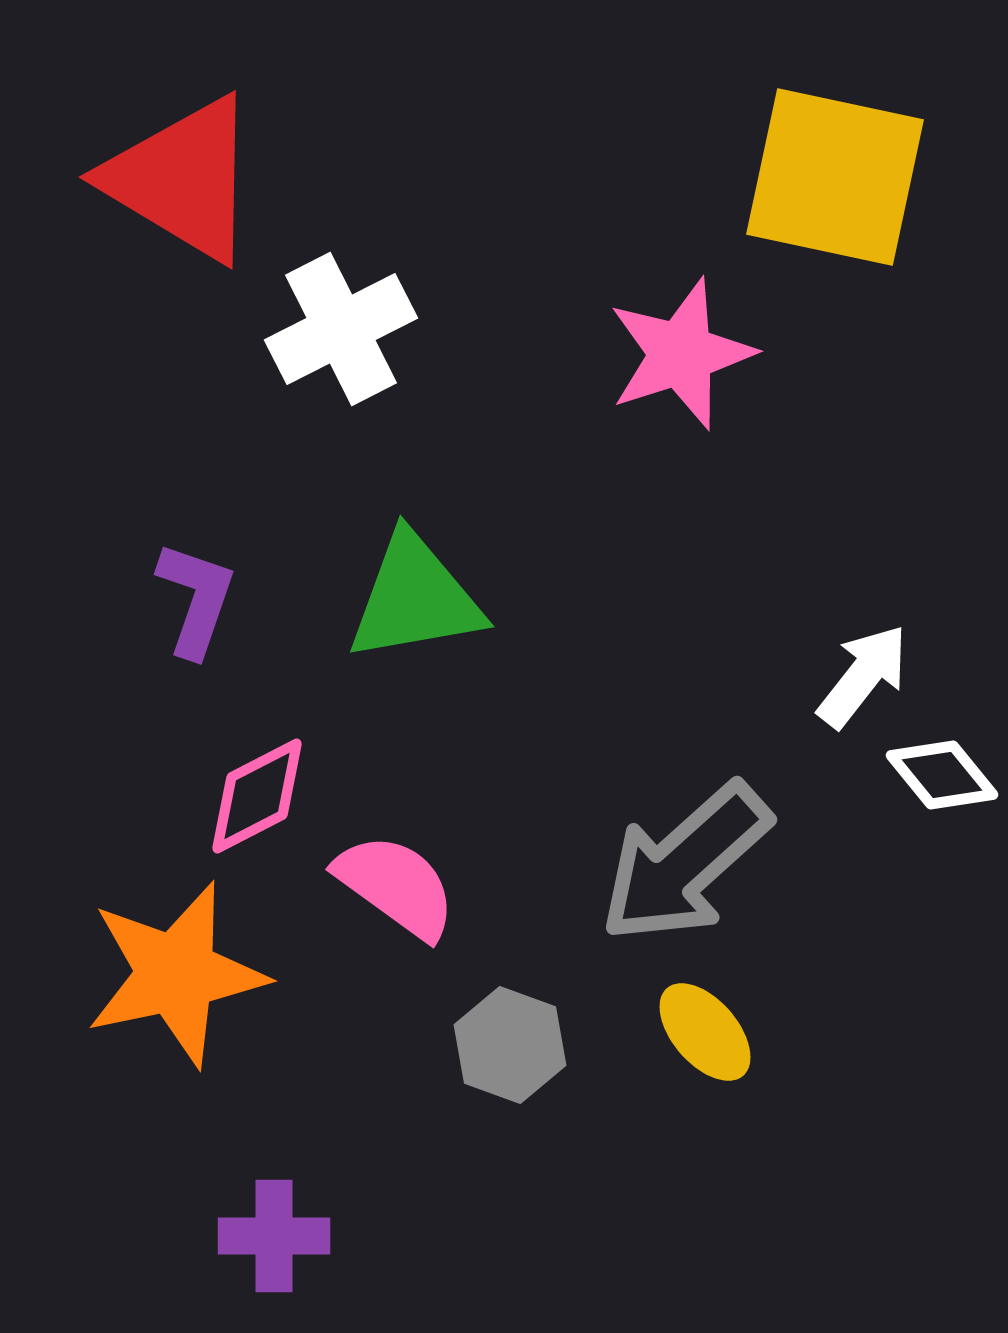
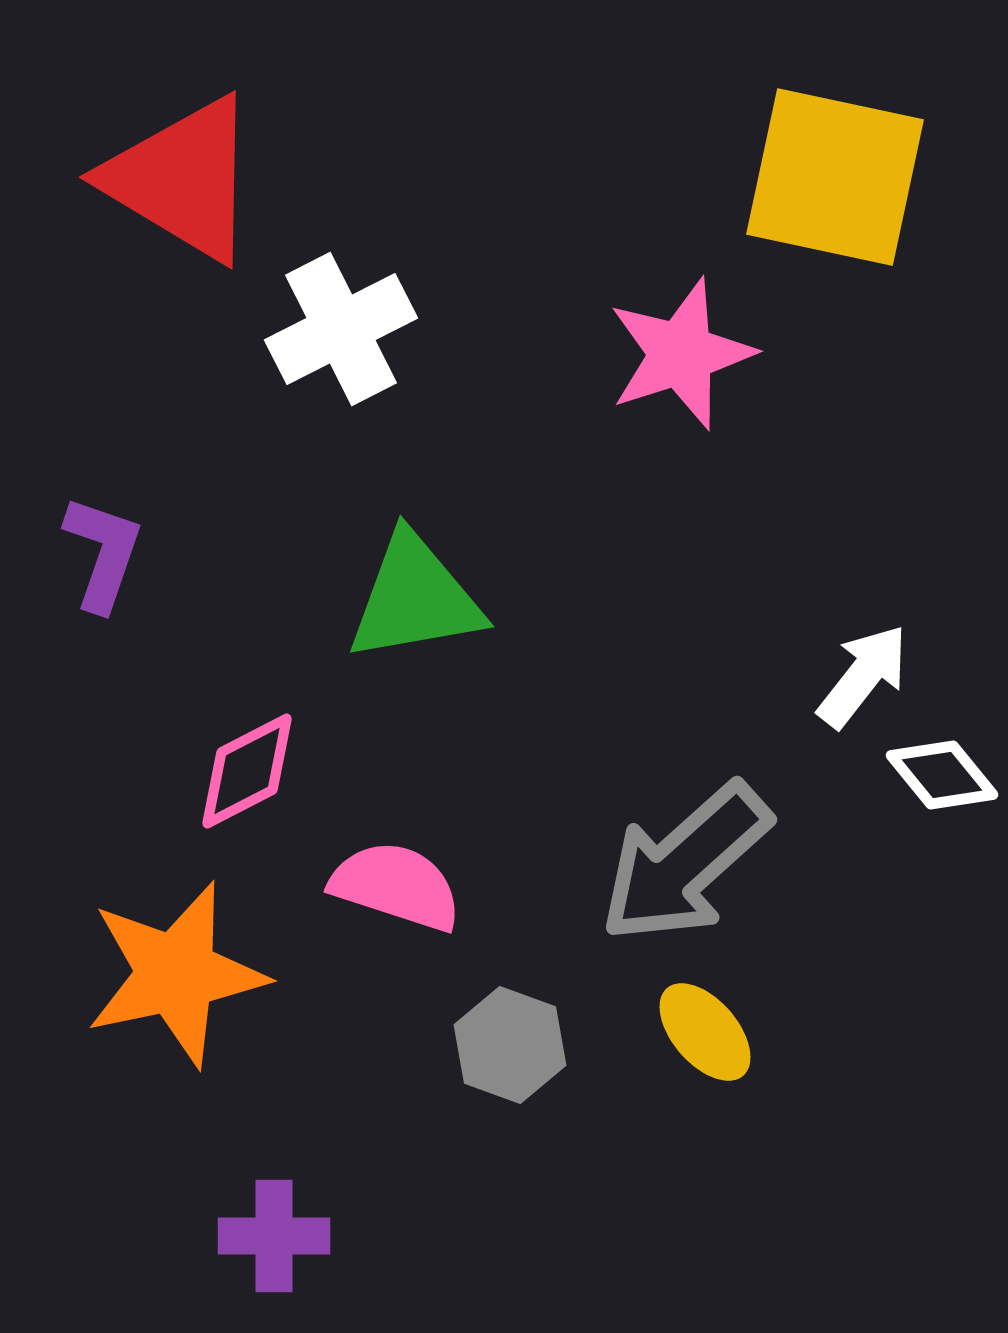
purple L-shape: moved 93 px left, 46 px up
pink diamond: moved 10 px left, 25 px up
pink semicircle: rotated 18 degrees counterclockwise
